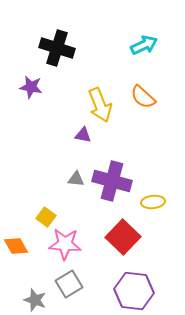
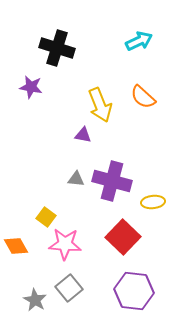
cyan arrow: moved 5 px left, 4 px up
gray square: moved 4 px down; rotated 8 degrees counterclockwise
gray star: rotated 10 degrees clockwise
